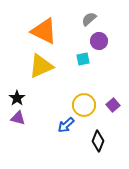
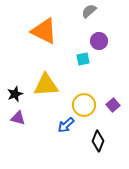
gray semicircle: moved 8 px up
yellow triangle: moved 5 px right, 19 px down; rotated 20 degrees clockwise
black star: moved 2 px left, 4 px up; rotated 14 degrees clockwise
